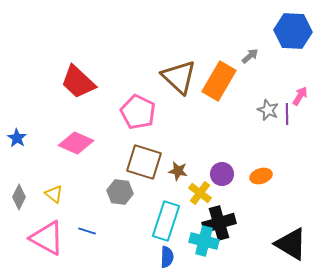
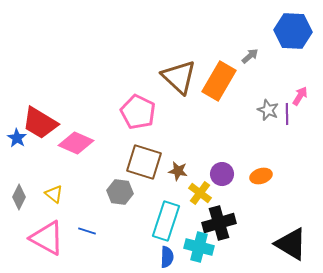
red trapezoid: moved 38 px left, 41 px down; rotated 12 degrees counterclockwise
cyan cross: moved 5 px left, 6 px down
